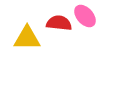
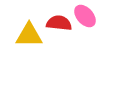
yellow triangle: moved 2 px right, 3 px up
